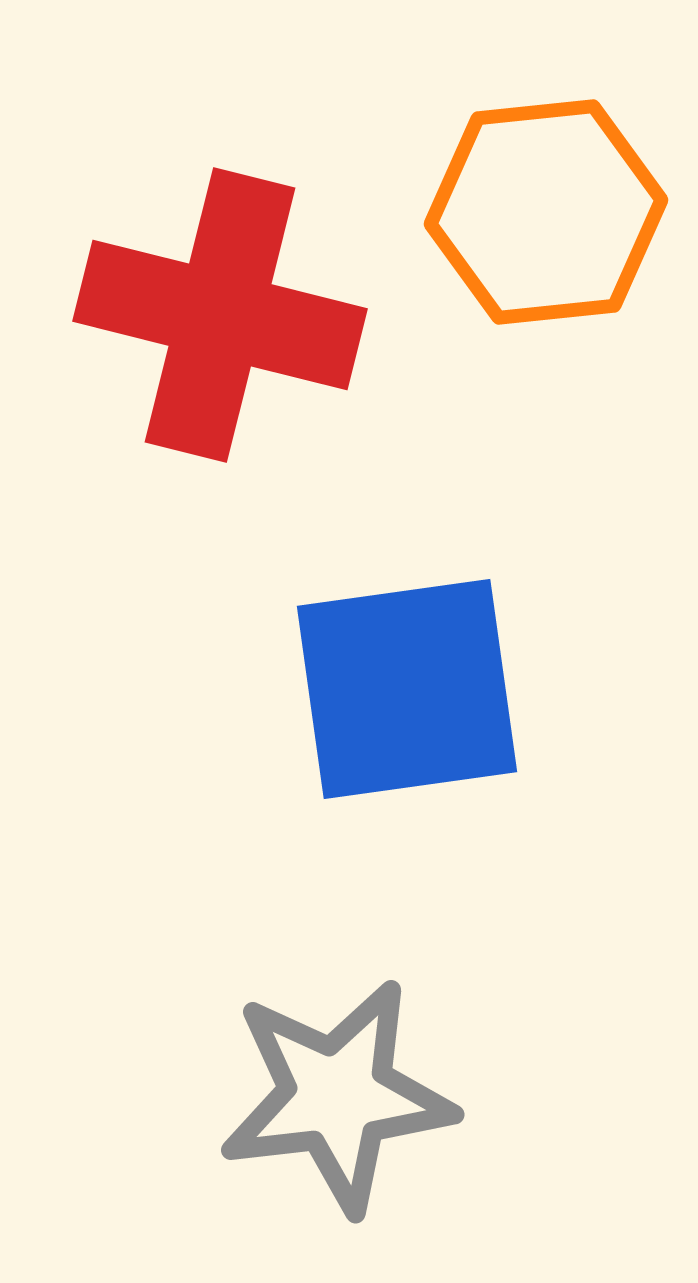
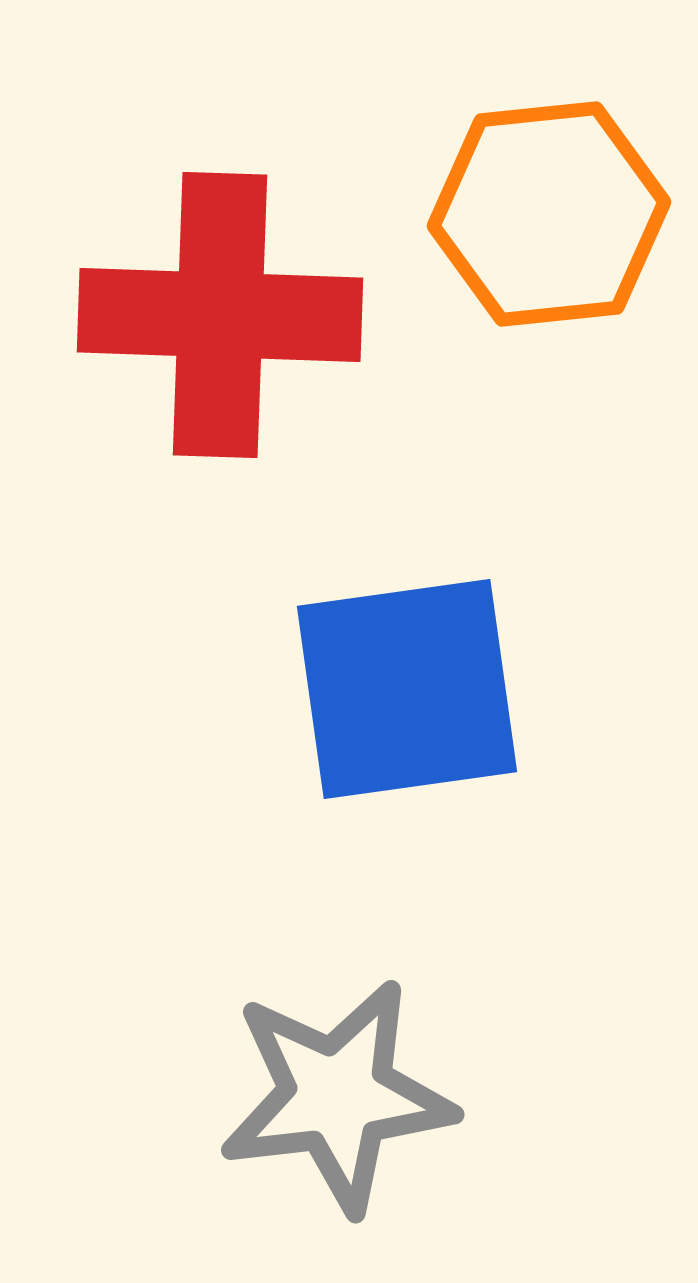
orange hexagon: moved 3 px right, 2 px down
red cross: rotated 12 degrees counterclockwise
